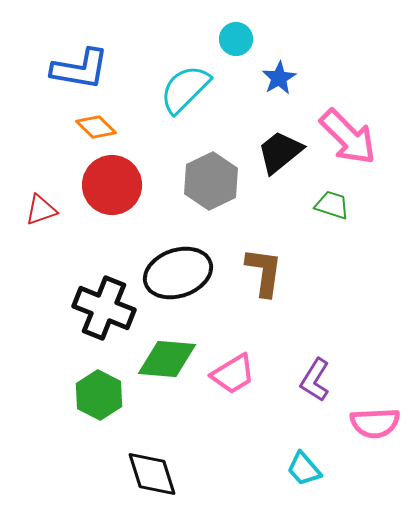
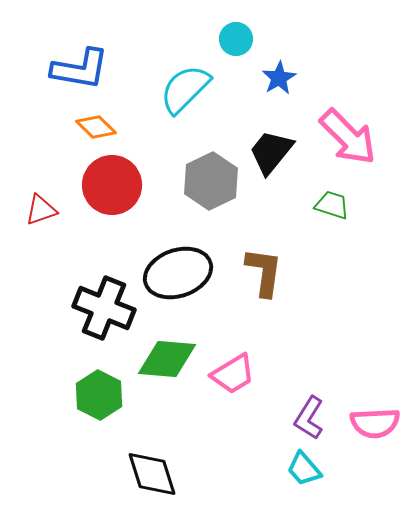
black trapezoid: moved 9 px left; rotated 12 degrees counterclockwise
purple L-shape: moved 6 px left, 38 px down
